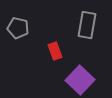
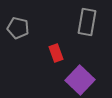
gray rectangle: moved 3 px up
red rectangle: moved 1 px right, 2 px down
